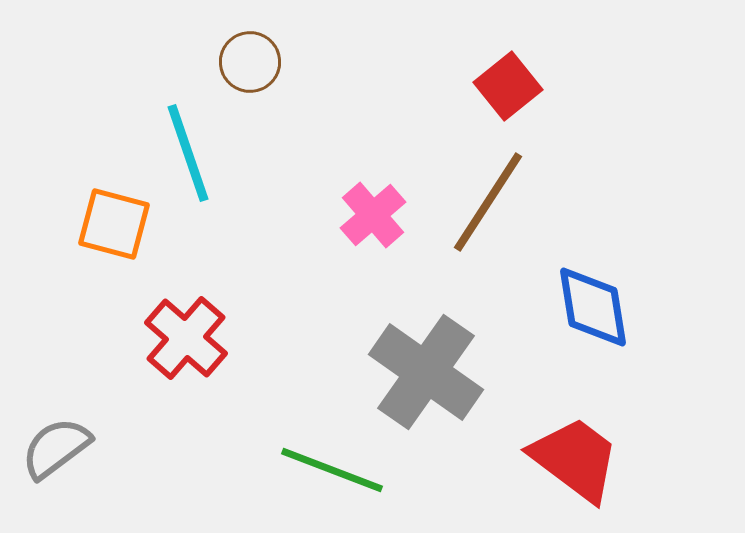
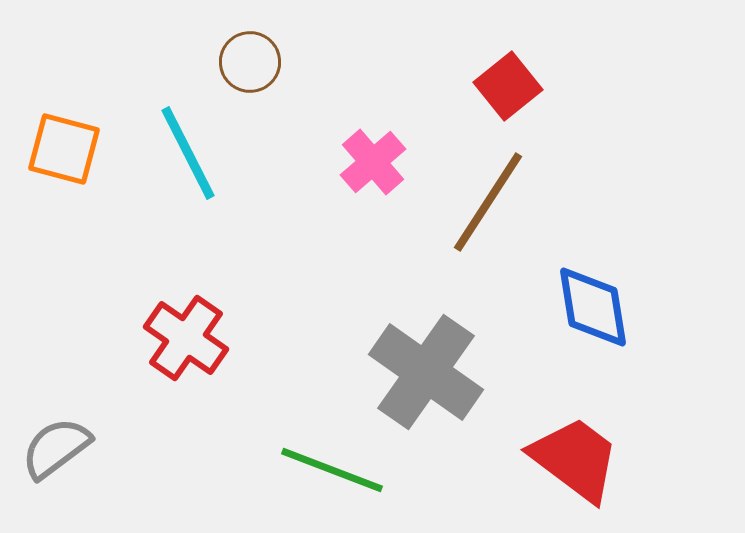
cyan line: rotated 8 degrees counterclockwise
pink cross: moved 53 px up
orange square: moved 50 px left, 75 px up
red cross: rotated 6 degrees counterclockwise
